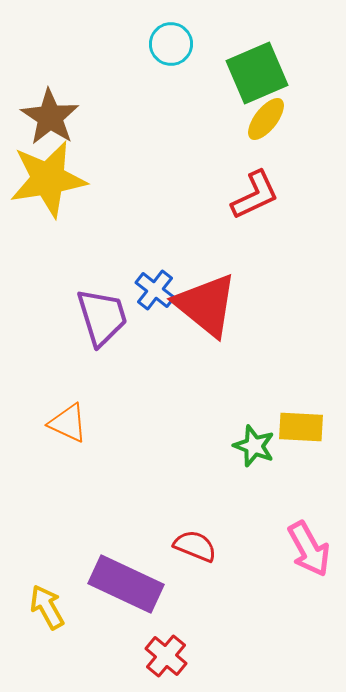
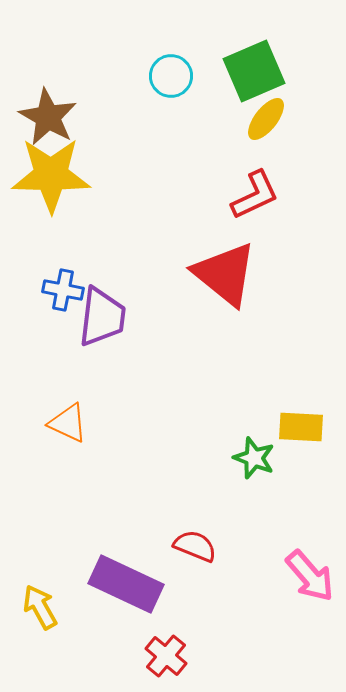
cyan circle: moved 32 px down
green square: moved 3 px left, 2 px up
brown star: moved 2 px left; rotated 4 degrees counterclockwise
yellow star: moved 3 px right, 4 px up; rotated 10 degrees clockwise
blue cross: moved 92 px left; rotated 27 degrees counterclockwise
red triangle: moved 19 px right, 31 px up
purple trapezoid: rotated 24 degrees clockwise
green star: moved 12 px down
pink arrow: moved 1 px right, 27 px down; rotated 12 degrees counterclockwise
yellow arrow: moved 7 px left
